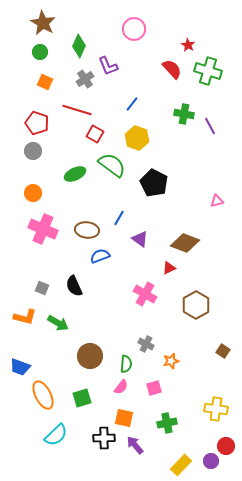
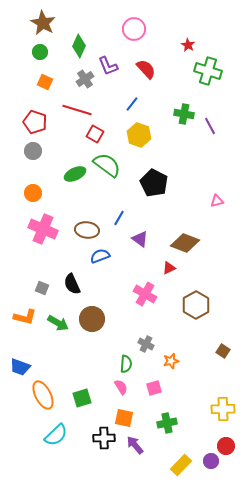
red semicircle at (172, 69): moved 26 px left
red pentagon at (37, 123): moved 2 px left, 1 px up
yellow hexagon at (137, 138): moved 2 px right, 3 px up
green semicircle at (112, 165): moved 5 px left
black semicircle at (74, 286): moved 2 px left, 2 px up
brown circle at (90, 356): moved 2 px right, 37 px up
pink semicircle at (121, 387): rotated 70 degrees counterclockwise
yellow cross at (216, 409): moved 7 px right; rotated 10 degrees counterclockwise
